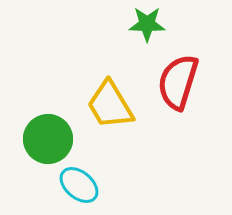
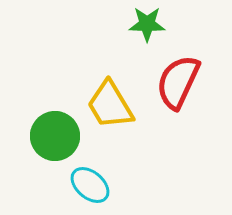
red semicircle: rotated 8 degrees clockwise
green circle: moved 7 px right, 3 px up
cyan ellipse: moved 11 px right
